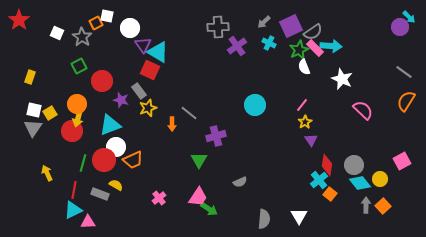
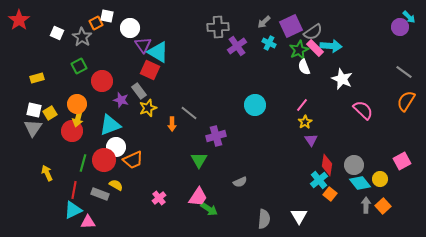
yellow rectangle at (30, 77): moved 7 px right, 1 px down; rotated 56 degrees clockwise
